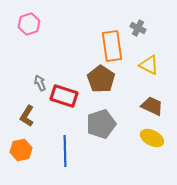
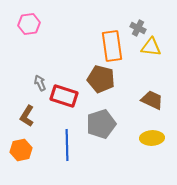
pink hexagon: rotated 10 degrees clockwise
yellow triangle: moved 2 px right, 18 px up; rotated 20 degrees counterclockwise
brown pentagon: rotated 20 degrees counterclockwise
brown trapezoid: moved 6 px up
yellow ellipse: rotated 30 degrees counterclockwise
blue line: moved 2 px right, 6 px up
